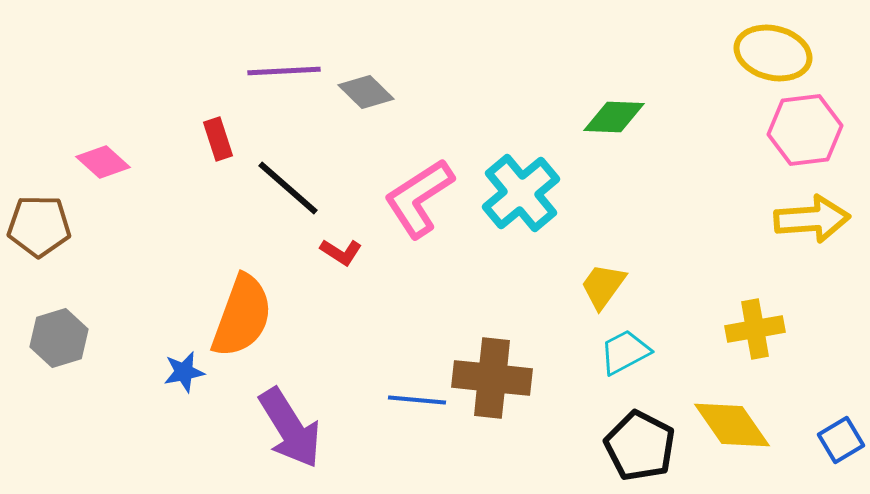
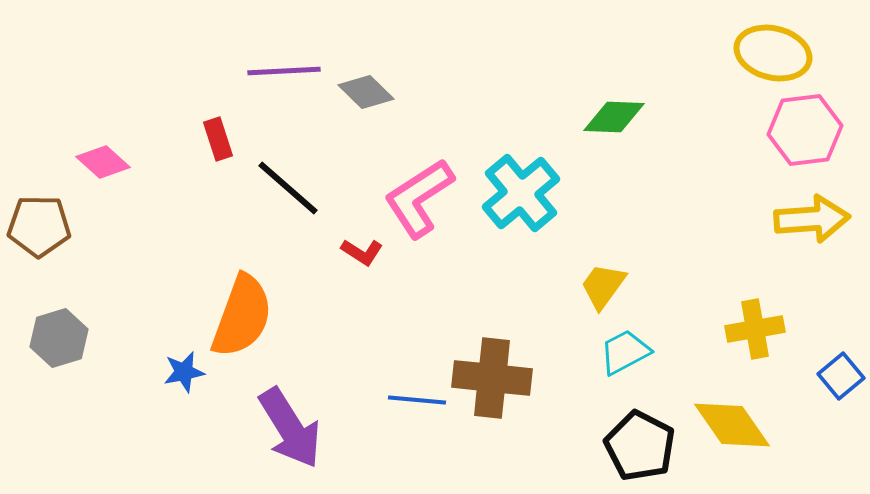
red L-shape: moved 21 px right
blue square: moved 64 px up; rotated 9 degrees counterclockwise
